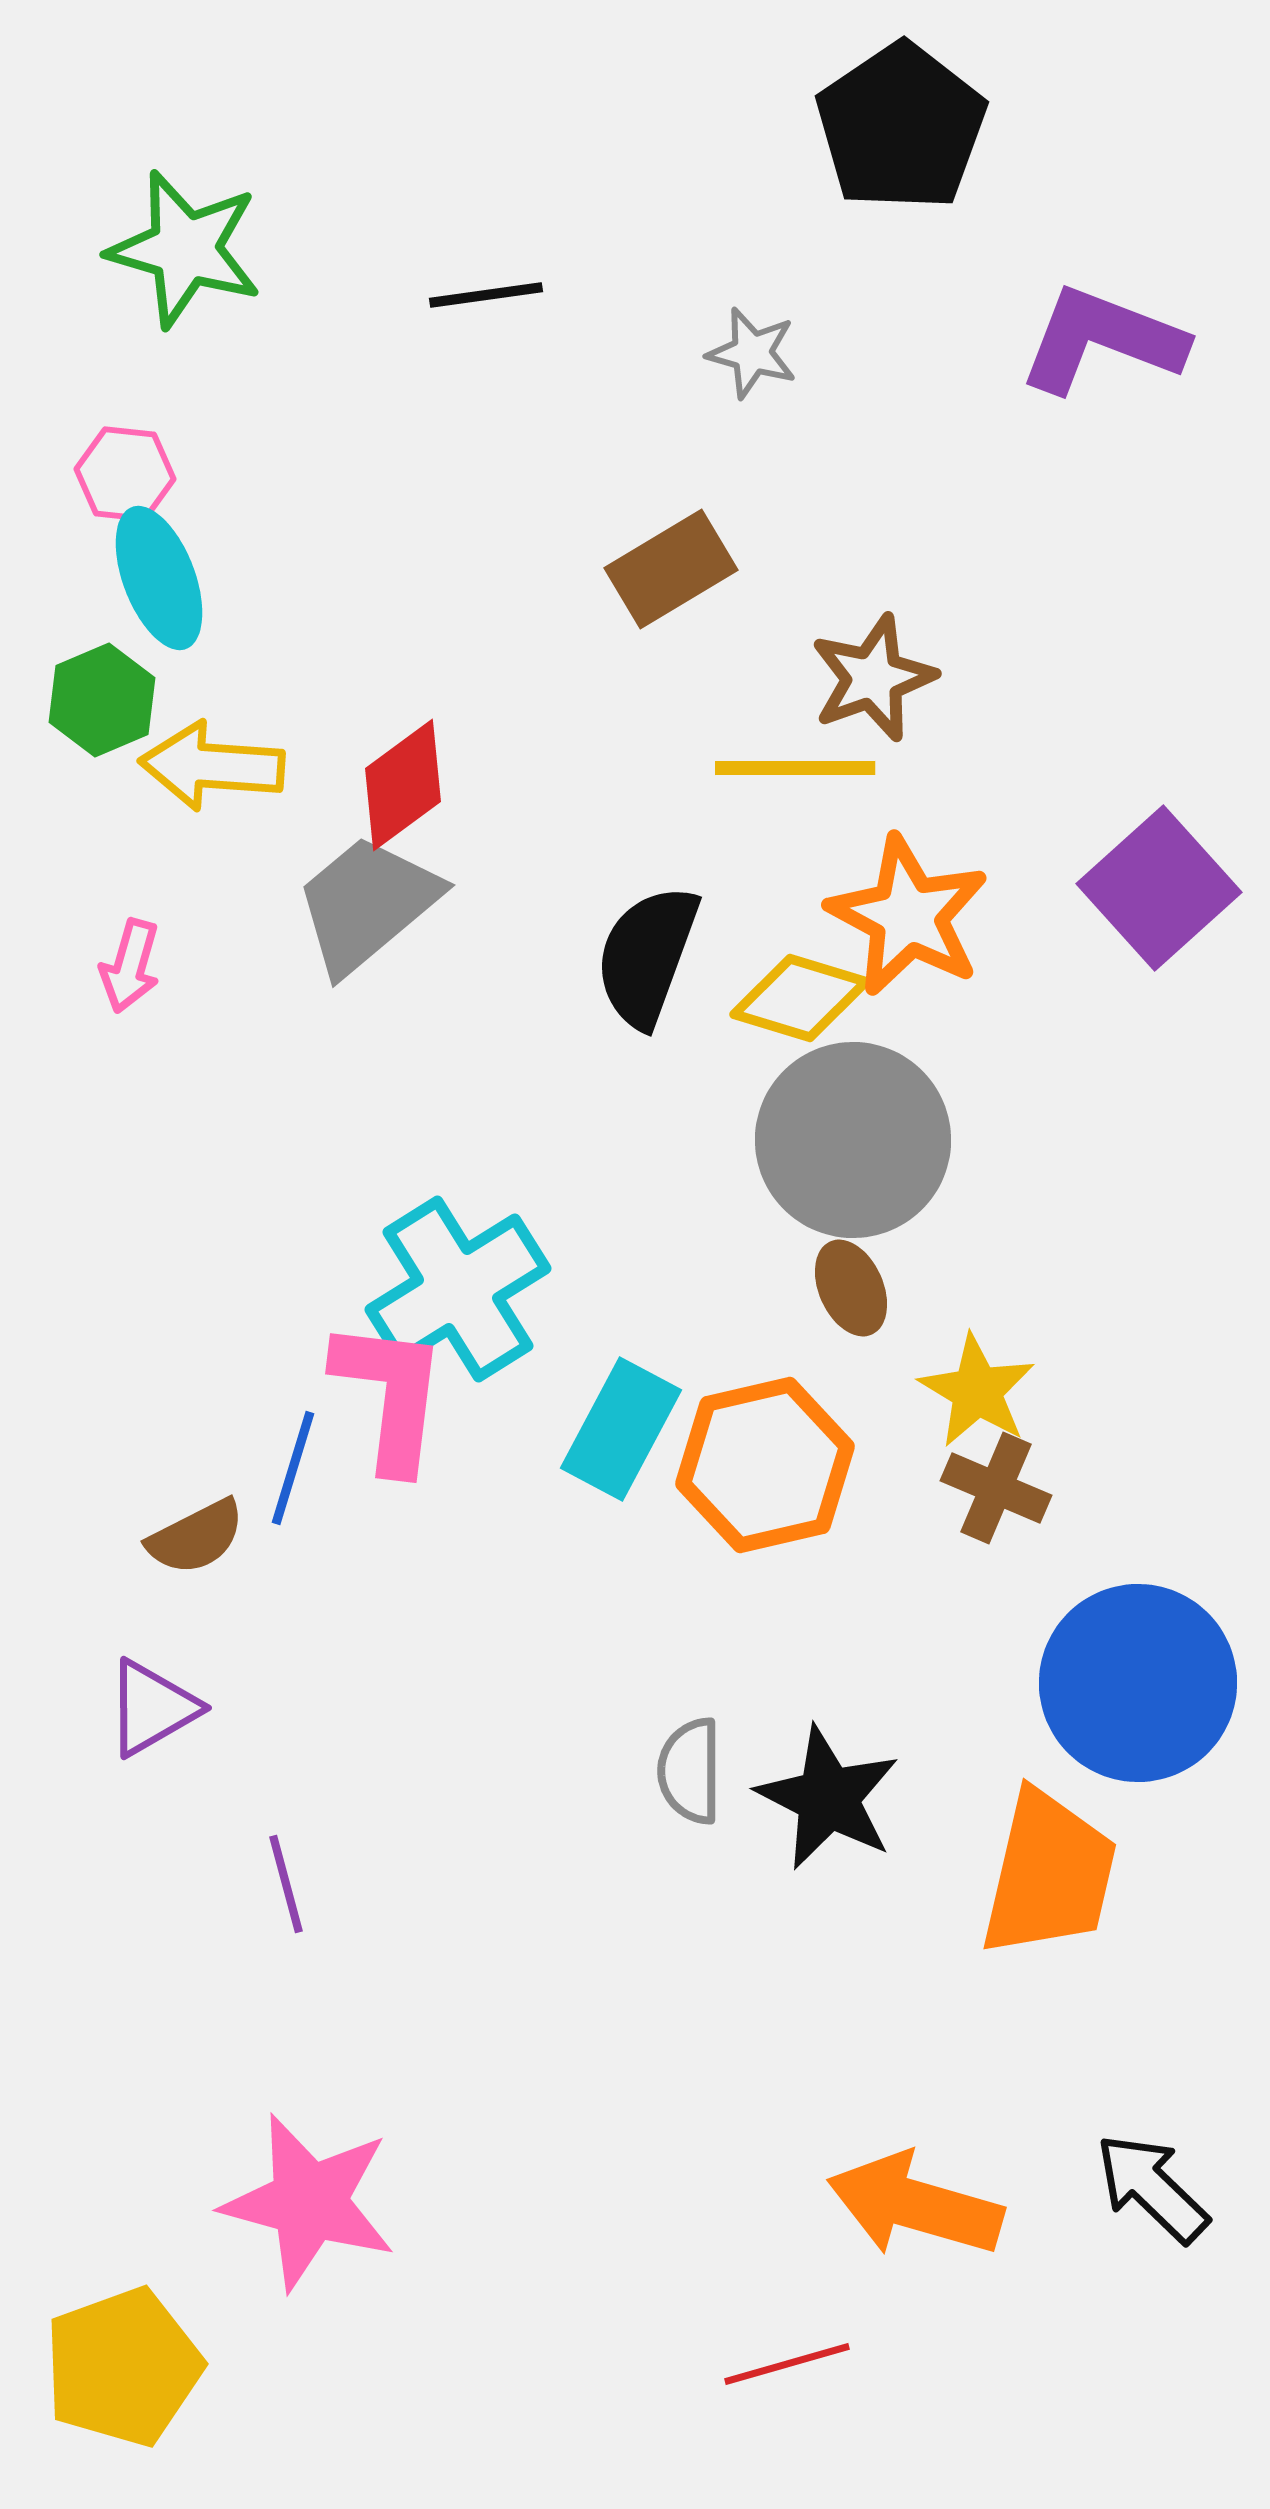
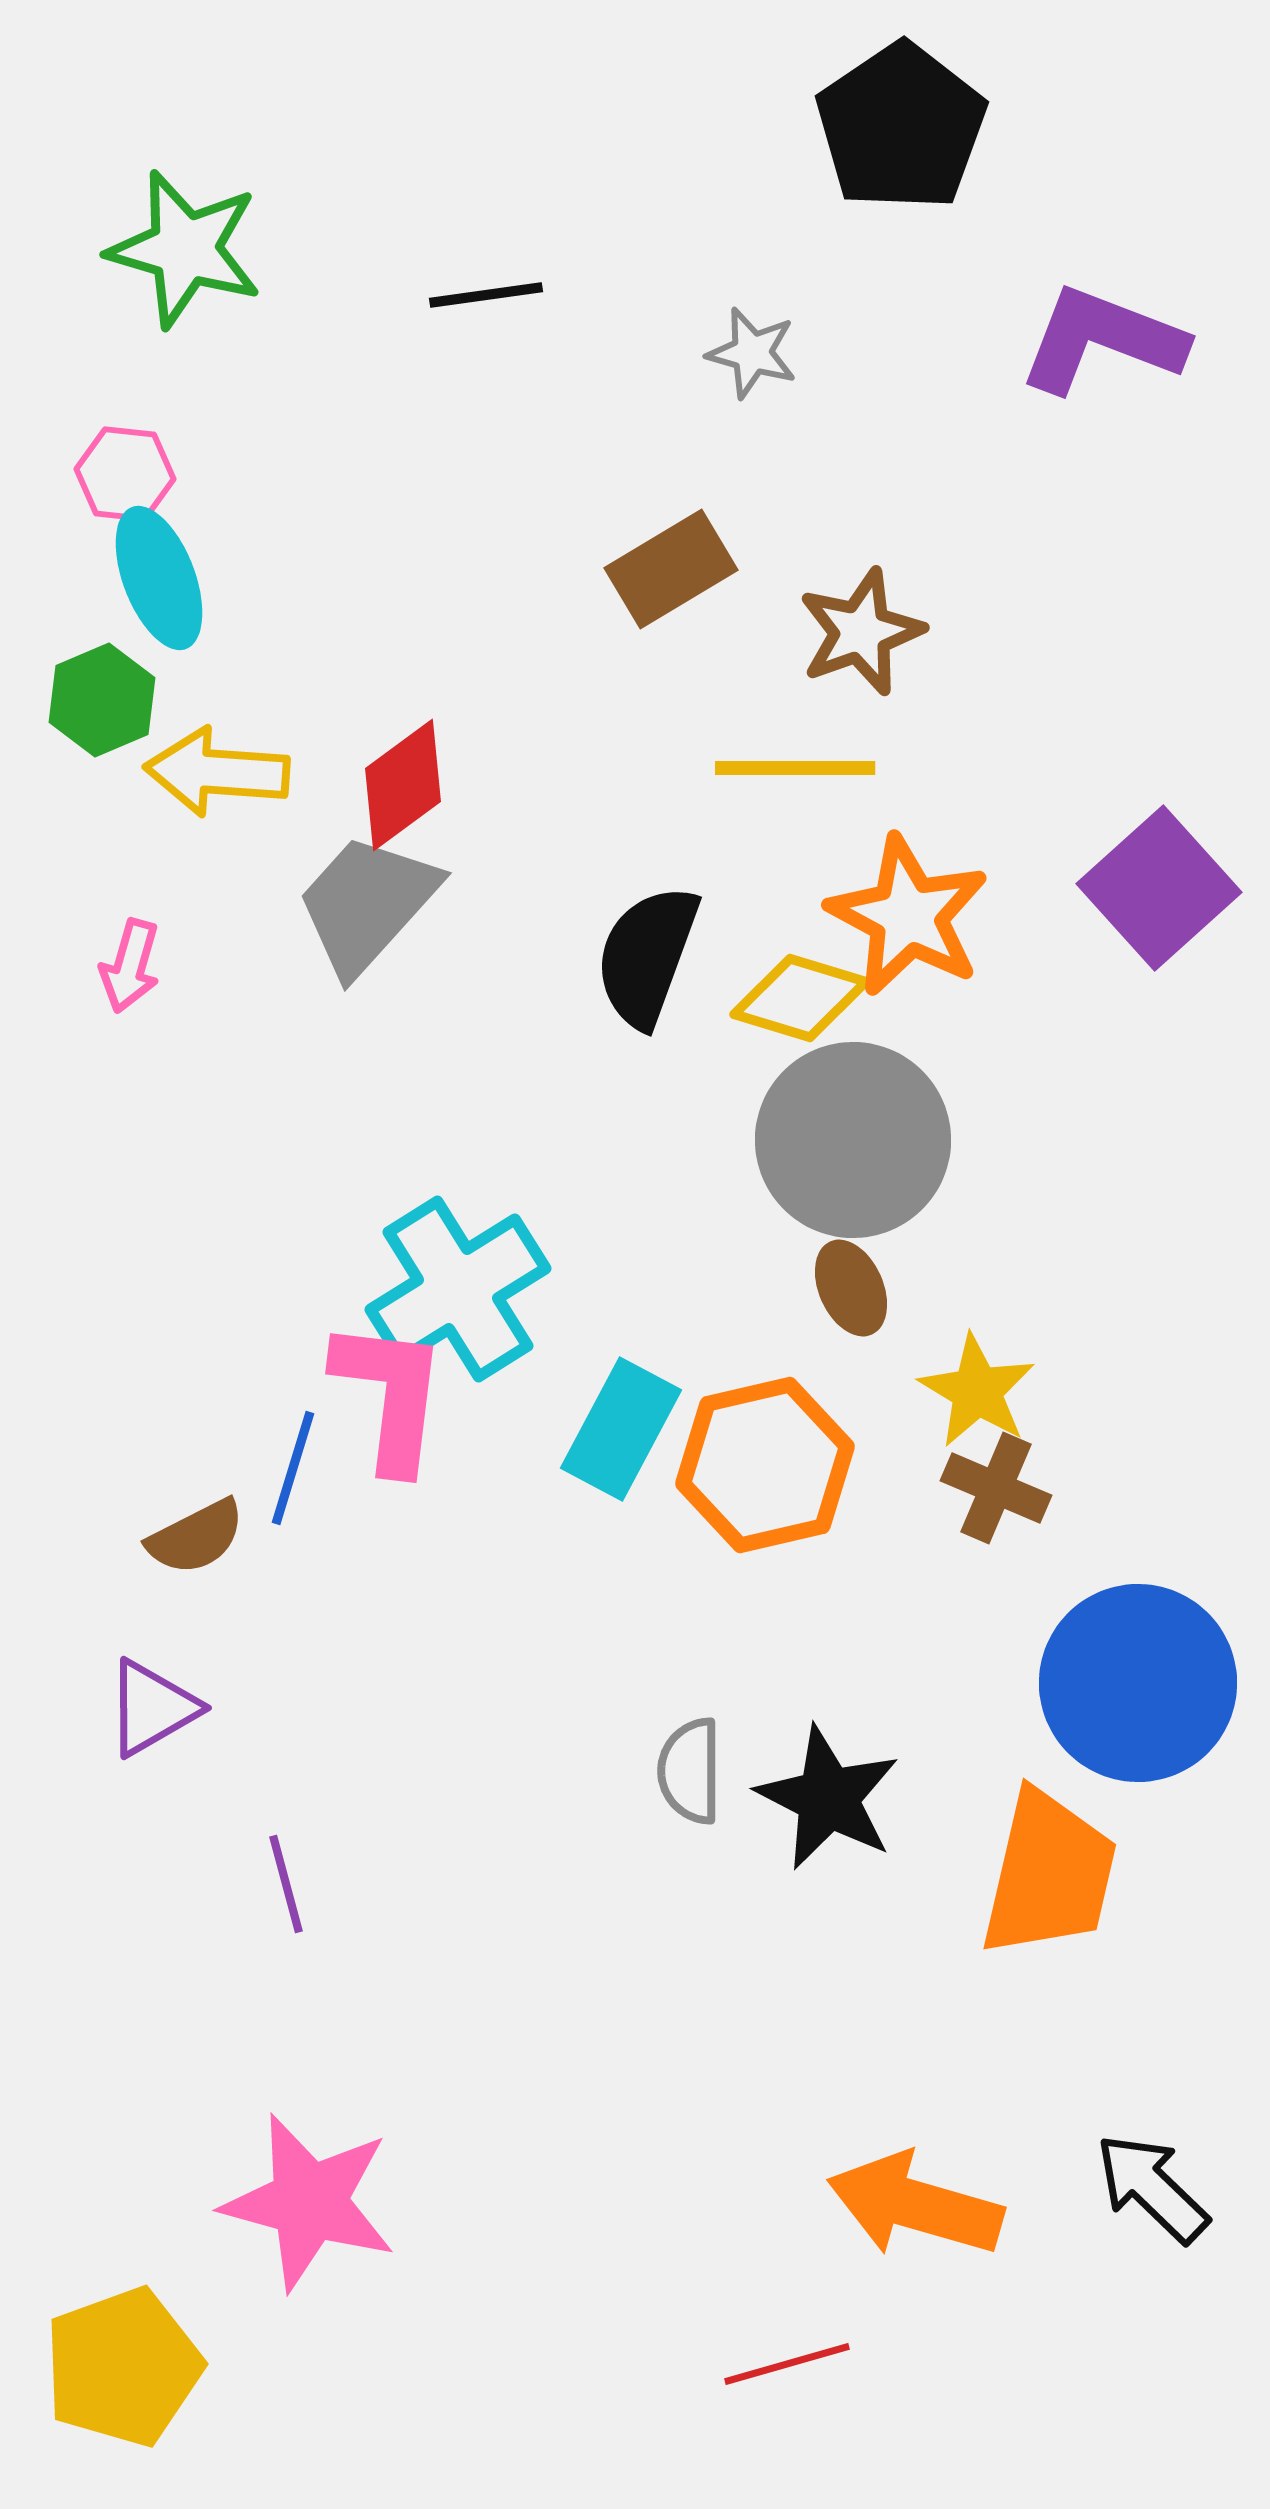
brown star: moved 12 px left, 46 px up
yellow arrow: moved 5 px right, 6 px down
gray trapezoid: rotated 8 degrees counterclockwise
